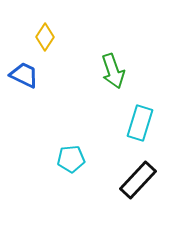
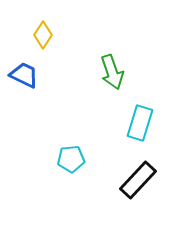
yellow diamond: moved 2 px left, 2 px up
green arrow: moved 1 px left, 1 px down
